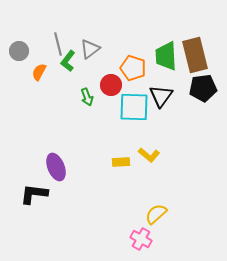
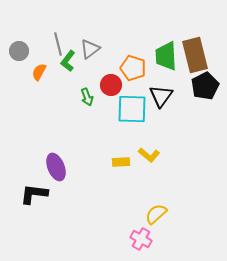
black pentagon: moved 2 px right, 2 px up; rotated 20 degrees counterclockwise
cyan square: moved 2 px left, 2 px down
